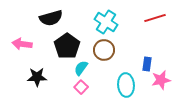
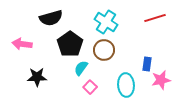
black pentagon: moved 3 px right, 2 px up
pink square: moved 9 px right
